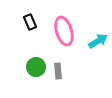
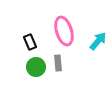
black rectangle: moved 20 px down
cyan arrow: rotated 18 degrees counterclockwise
gray rectangle: moved 8 px up
